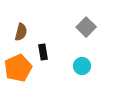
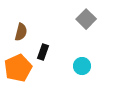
gray square: moved 8 px up
black rectangle: rotated 28 degrees clockwise
